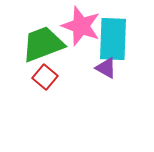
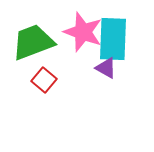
pink star: moved 2 px right, 6 px down
green trapezoid: moved 10 px left, 2 px up
red square: moved 1 px left, 3 px down
